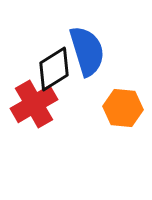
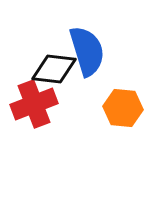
black diamond: rotated 39 degrees clockwise
red cross: rotated 9 degrees clockwise
